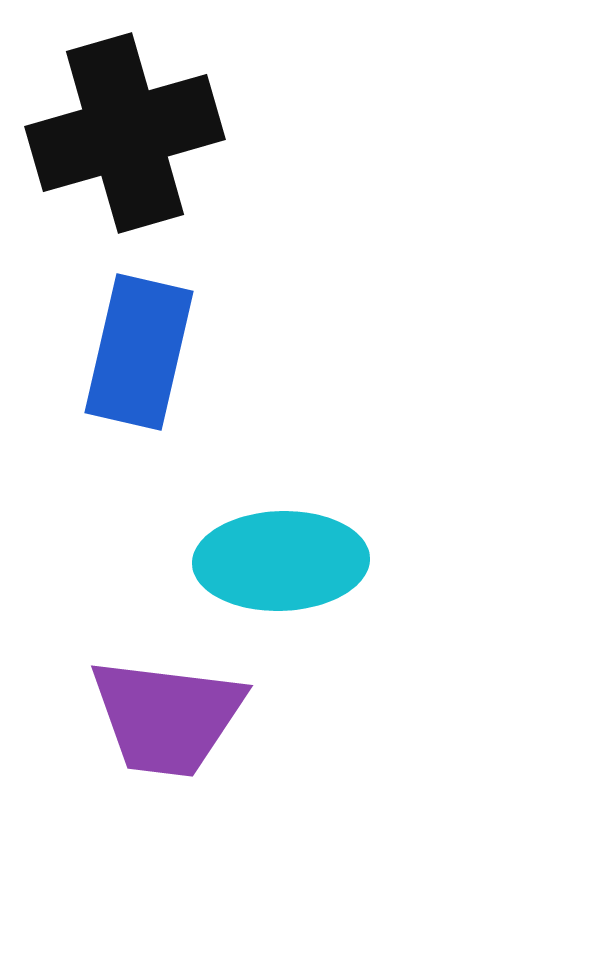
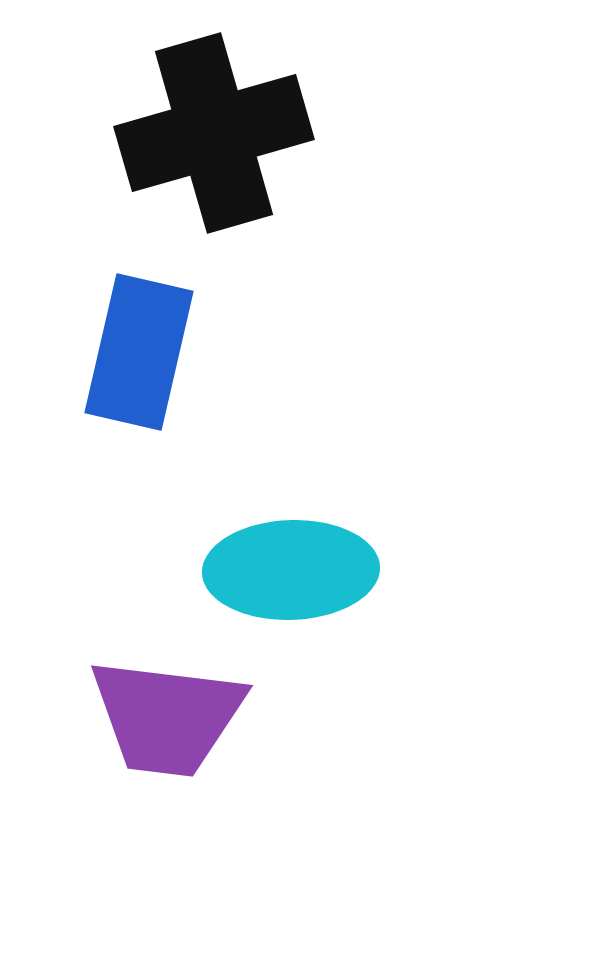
black cross: moved 89 px right
cyan ellipse: moved 10 px right, 9 px down
